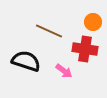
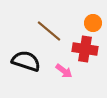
orange circle: moved 1 px down
brown line: rotated 16 degrees clockwise
